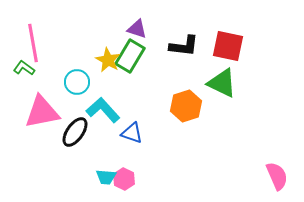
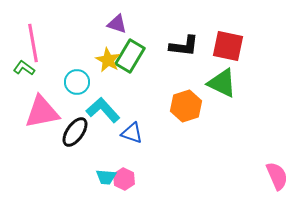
purple triangle: moved 20 px left, 5 px up
